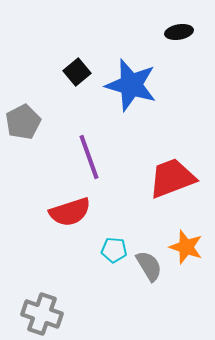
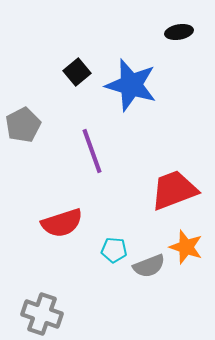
gray pentagon: moved 3 px down
purple line: moved 3 px right, 6 px up
red trapezoid: moved 2 px right, 12 px down
red semicircle: moved 8 px left, 11 px down
gray semicircle: rotated 100 degrees clockwise
